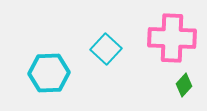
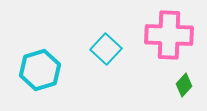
pink cross: moved 3 px left, 3 px up
cyan hexagon: moved 9 px left, 3 px up; rotated 15 degrees counterclockwise
